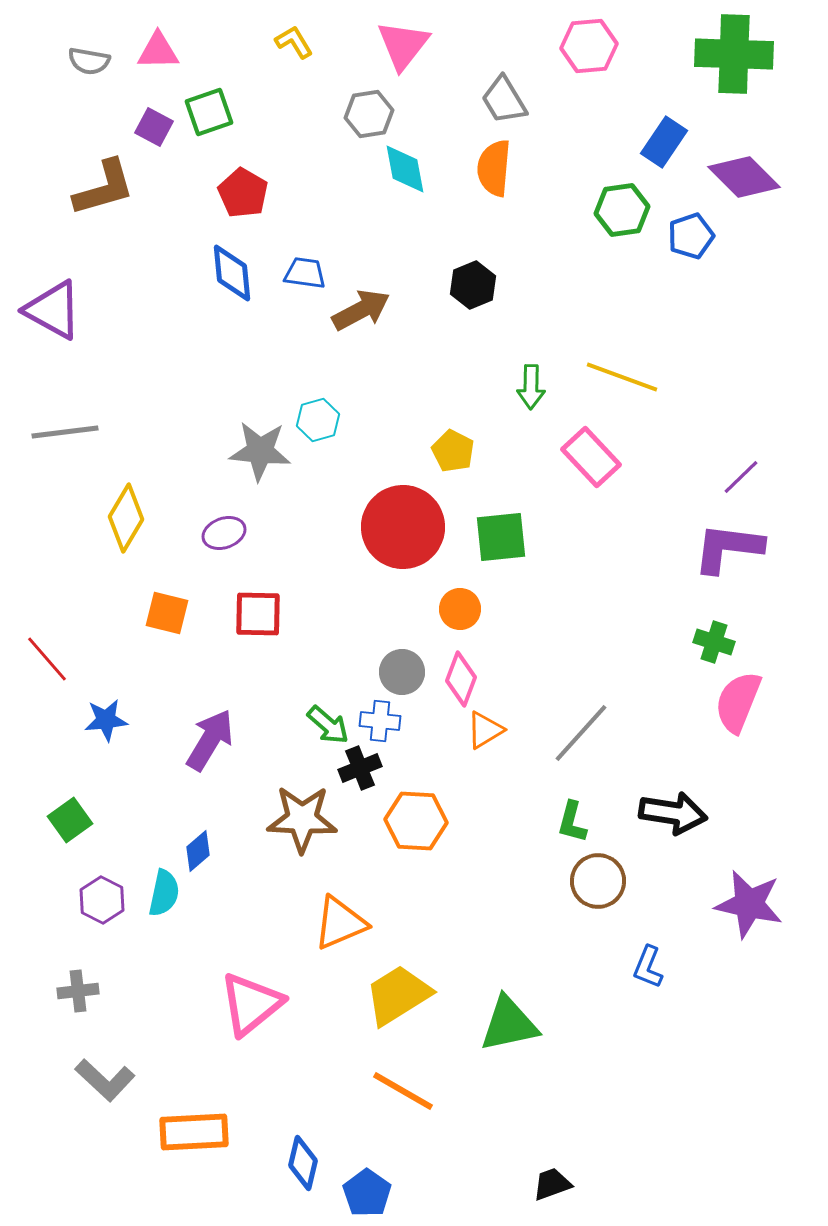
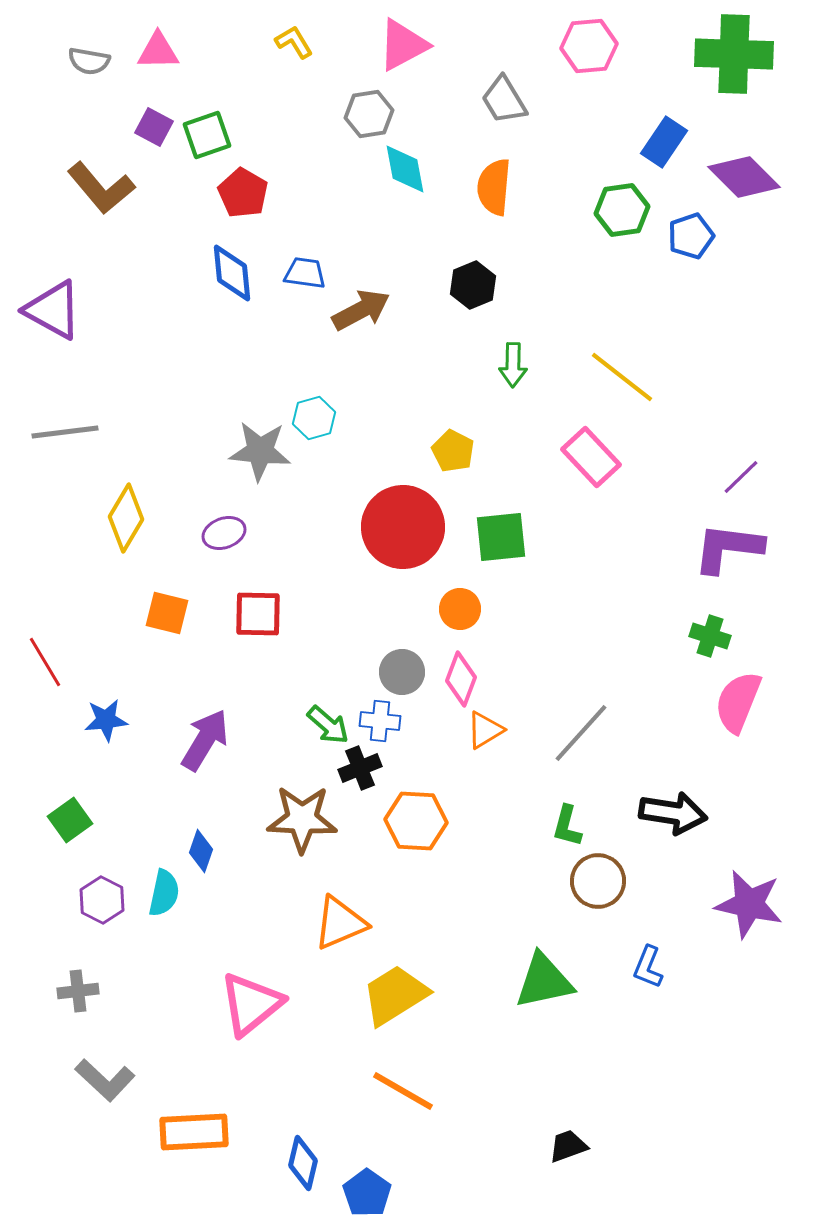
pink triangle at (403, 45): rotated 24 degrees clockwise
green square at (209, 112): moved 2 px left, 23 px down
orange semicircle at (494, 168): moved 19 px down
brown L-shape at (104, 188): moved 3 px left; rotated 66 degrees clockwise
yellow line at (622, 377): rotated 18 degrees clockwise
green arrow at (531, 387): moved 18 px left, 22 px up
cyan hexagon at (318, 420): moved 4 px left, 2 px up
green cross at (714, 642): moved 4 px left, 6 px up
red line at (47, 659): moved 2 px left, 3 px down; rotated 10 degrees clockwise
purple arrow at (210, 740): moved 5 px left
green L-shape at (572, 822): moved 5 px left, 4 px down
blue diamond at (198, 851): moved 3 px right; rotated 30 degrees counterclockwise
yellow trapezoid at (398, 995): moved 3 px left
green triangle at (509, 1024): moved 35 px right, 43 px up
black trapezoid at (552, 1184): moved 16 px right, 38 px up
